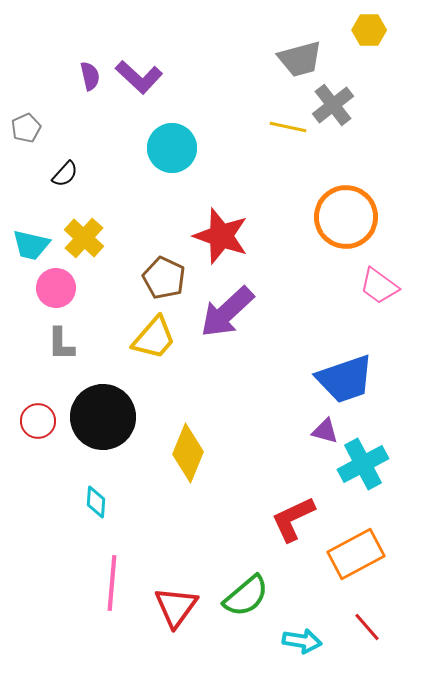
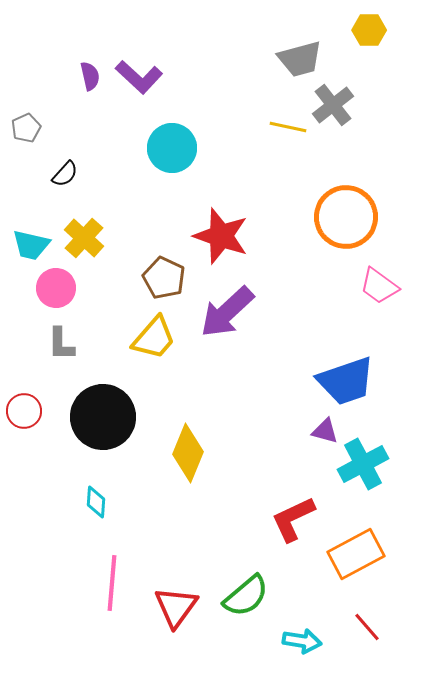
blue trapezoid: moved 1 px right, 2 px down
red circle: moved 14 px left, 10 px up
